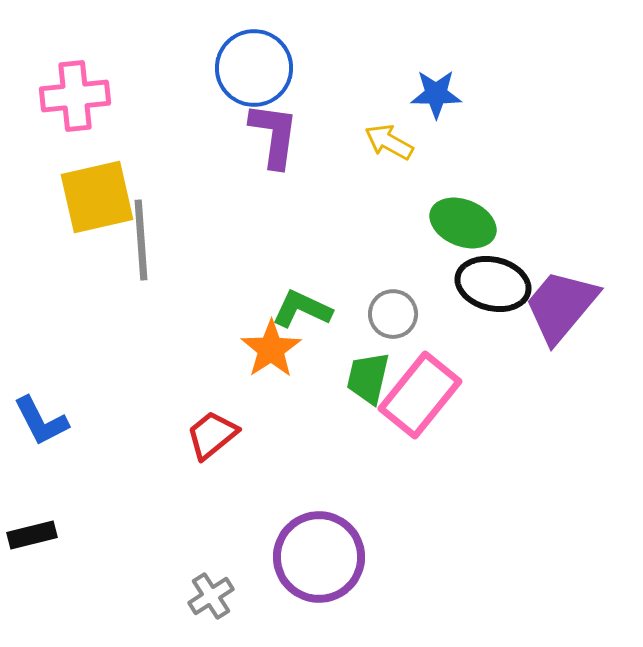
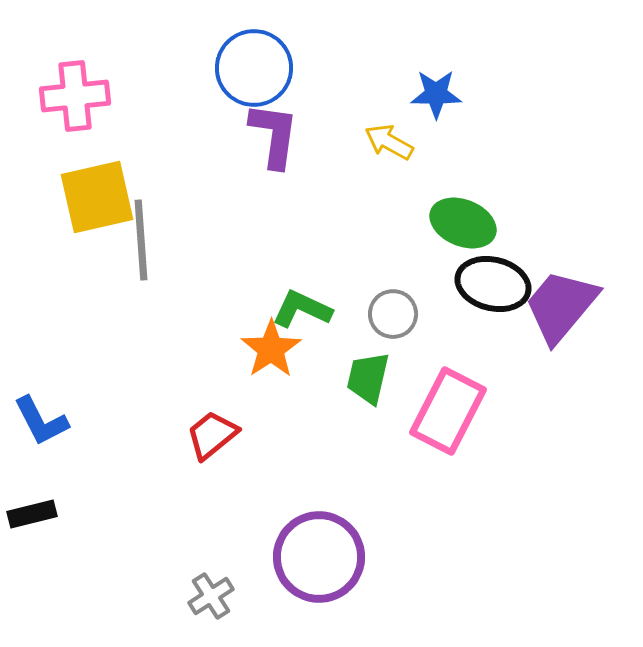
pink rectangle: moved 28 px right, 16 px down; rotated 12 degrees counterclockwise
black rectangle: moved 21 px up
